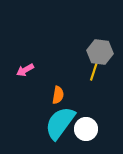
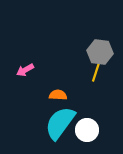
yellow line: moved 2 px right, 1 px down
orange semicircle: rotated 96 degrees counterclockwise
white circle: moved 1 px right, 1 px down
